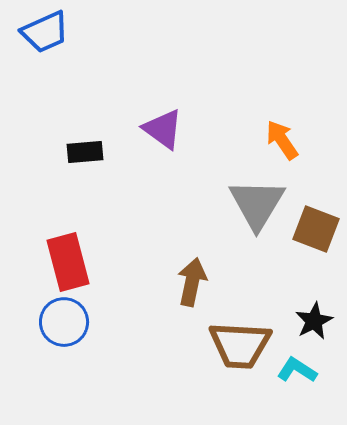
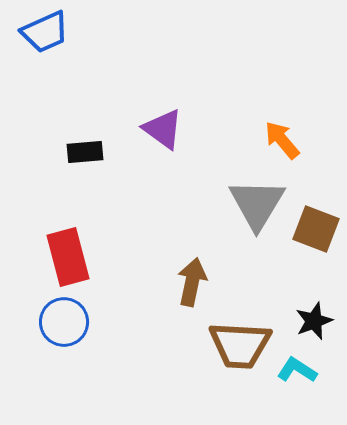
orange arrow: rotated 6 degrees counterclockwise
red rectangle: moved 5 px up
black star: rotated 6 degrees clockwise
